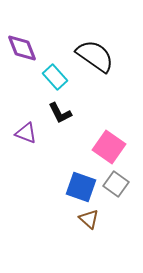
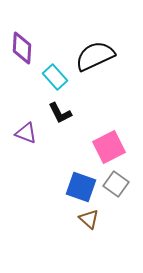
purple diamond: rotated 24 degrees clockwise
black semicircle: rotated 60 degrees counterclockwise
pink square: rotated 28 degrees clockwise
